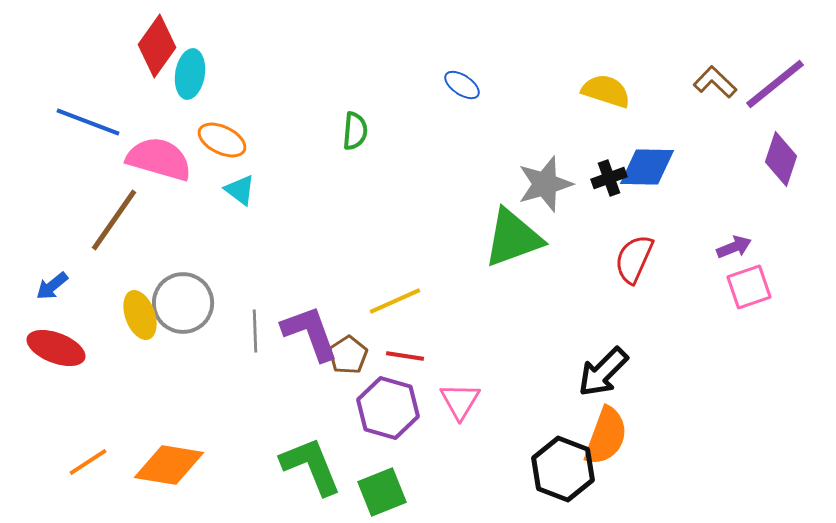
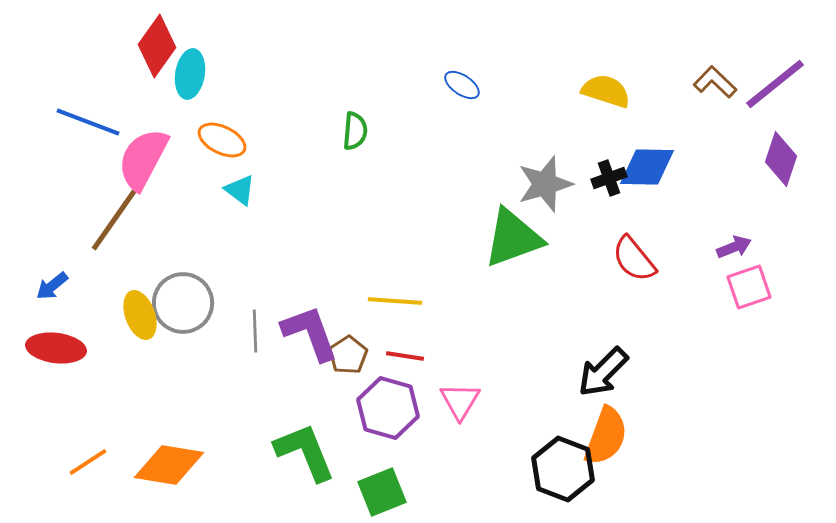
pink semicircle: moved 16 px left; rotated 78 degrees counterclockwise
red semicircle: rotated 63 degrees counterclockwise
yellow line: rotated 28 degrees clockwise
red ellipse: rotated 14 degrees counterclockwise
green L-shape: moved 6 px left, 14 px up
